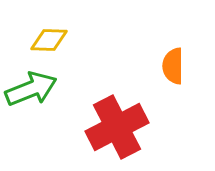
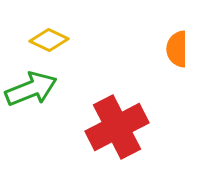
yellow diamond: rotated 24 degrees clockwise
orange semicircle: moved 4 px right, 17 px up
